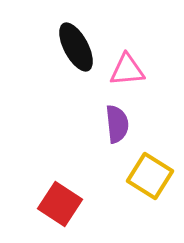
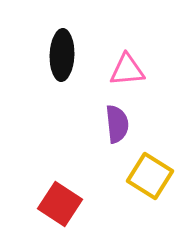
black ellipse: moved 14 px left, 8 px down; rotated 30 degrees clockwise
